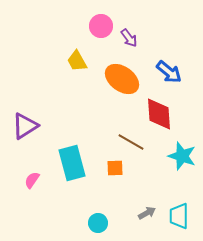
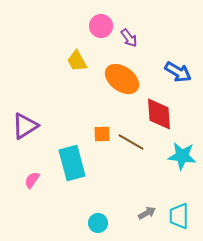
blue arrow: moved 9 px right; rotated 8 degrees counterclockwise
cyan star: rotated 12 degrees counterclockwise
orange square: moved 13 px left, 34 px up
